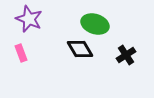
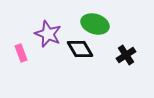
purple star: moved 19 px right, 15 px down
